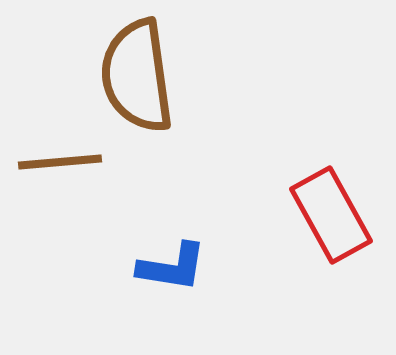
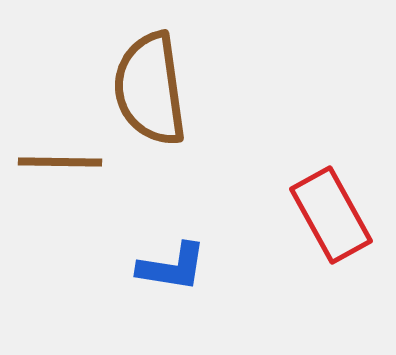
brown semicircle: moved 13 px right, 13 px down
brown line: rotated 6 degrees clockwise
